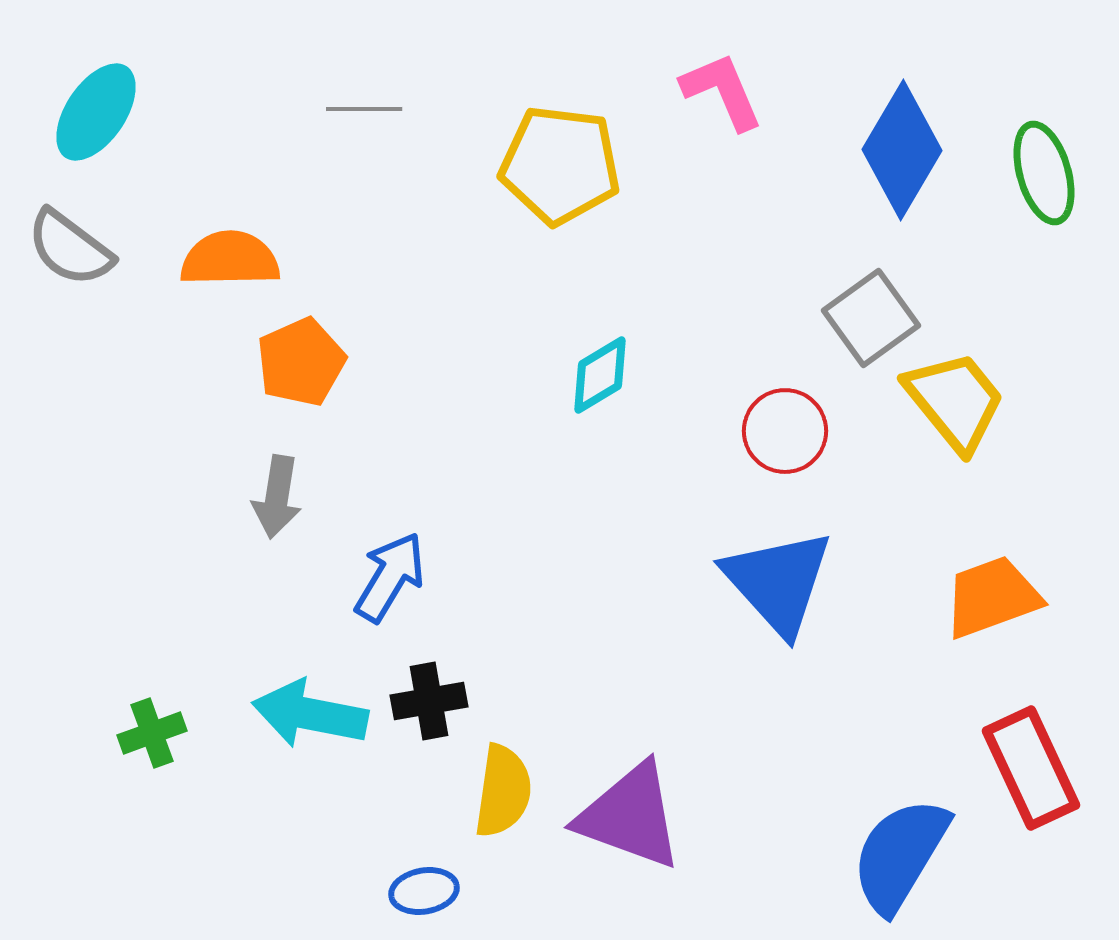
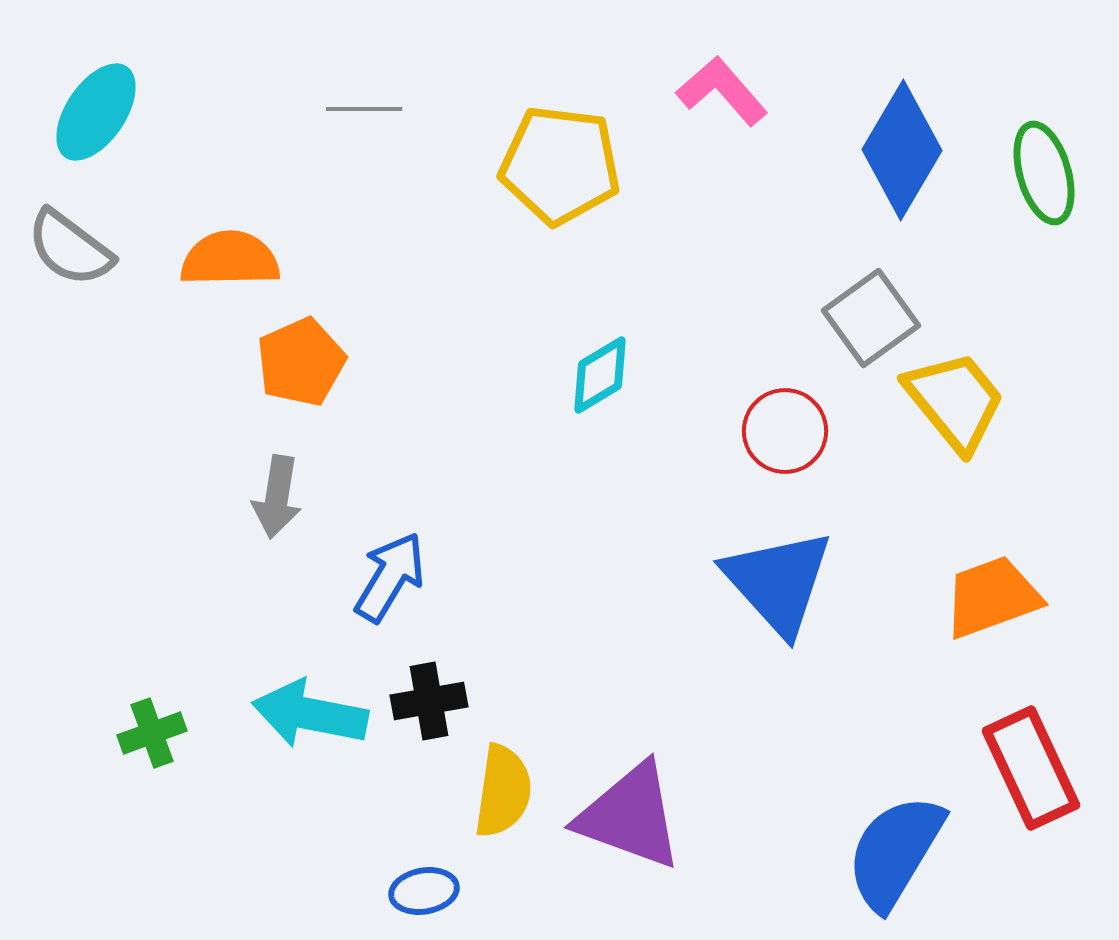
pink L-shape: rotated 18 degrees counterclockwise
blue semicircle: moved 5 px left, 3 px up
